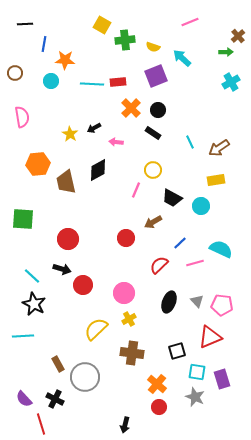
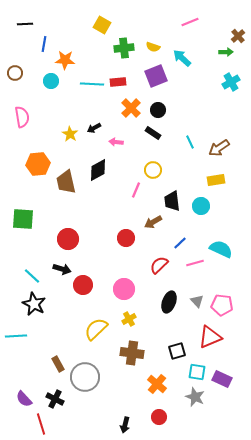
green cross at (125, 40): moved 1 px left, 8 px down
black trapezoid at (172, 198): moved 3 px down; rotated 55 degrees clockwise
pink circle at (124, 293): moved 4 px up
cyan line at (23, 336): moved 7 px left
purple rectangle at (222, 379): rotated 48 degrees counterclockwise
red circle at (159, 407): moved 10 px down
